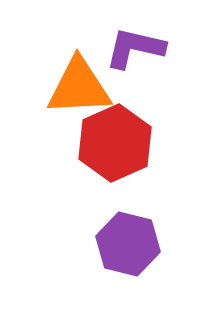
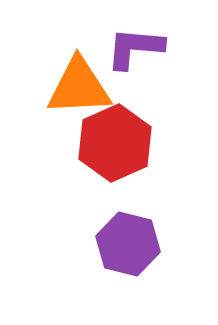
purple L-shape: rotated 8 degrees counterclockwise
